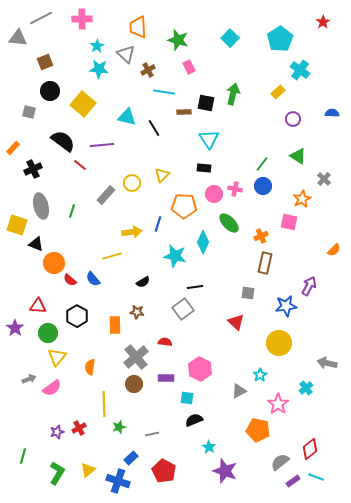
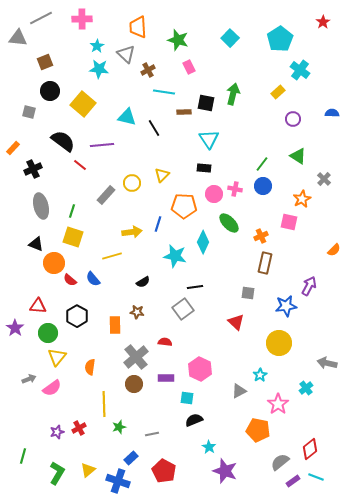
yellow square at (17, 225): moved 56 px right, 12 px down
